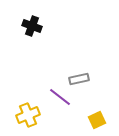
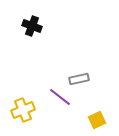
yellow cross: moved 5 px left, 5 px up
